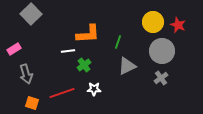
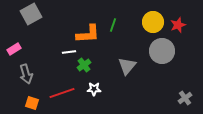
gray square: rotated 15 degrees clockwise
red star: rotated 28 degrees clockwise
green line: moved 5 px left, 17 px up
white line: moved 1 px right, 1 px down
gray triangle: rotated 24 degrees counterclockwise
gray cross: moved 24 px right, 20 px down
